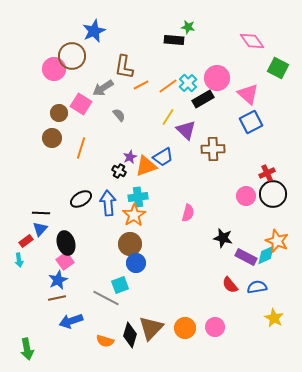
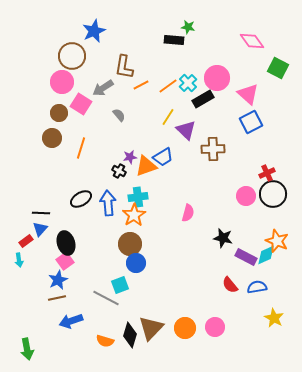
pink circle at (54, 69): moved 8 px right, 13 px down
purple star at (130, 157): rotated 16 degrees clockwise
